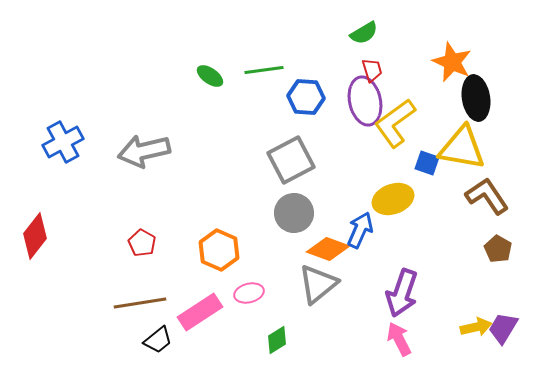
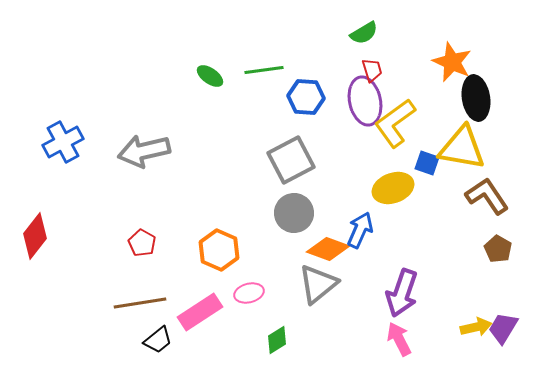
yellow ellipse: moved 11 px up
